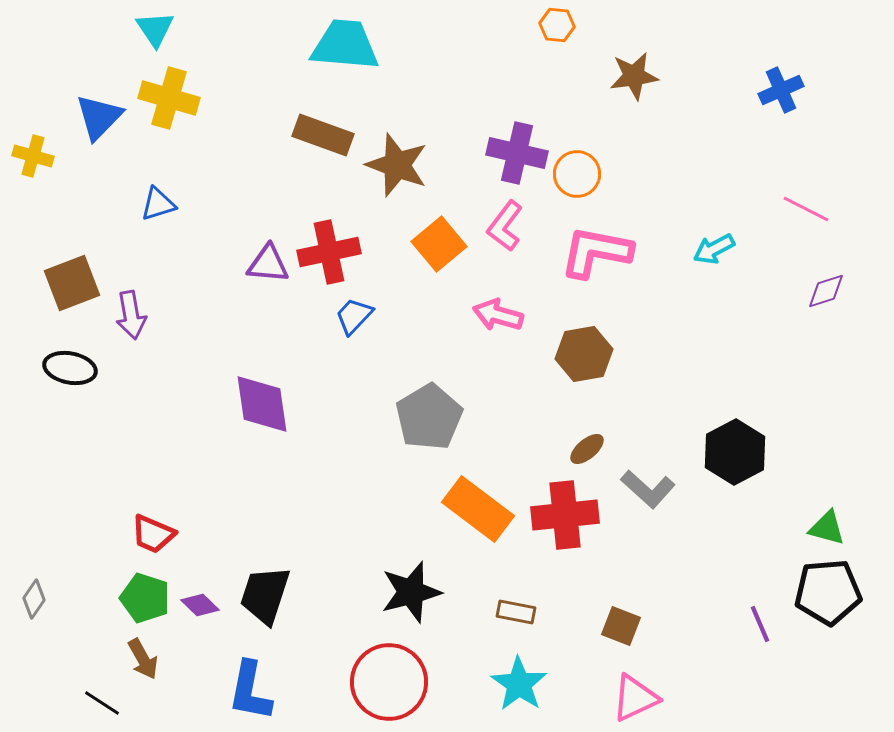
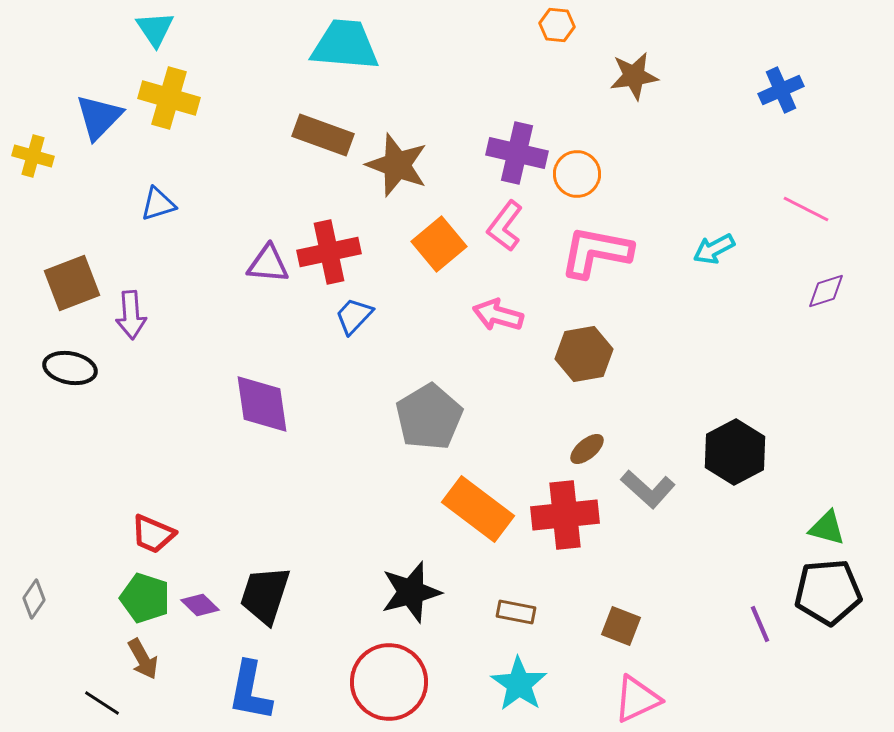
purple arrow at (131, 315): rotated 6 degrees clockwise
pink triangle at (635, 698): moved 2 px right, 1 px down
